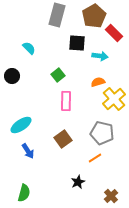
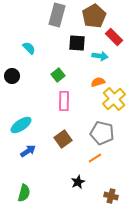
red rectangle: moved 4 px down
pink rectangle: moved 2 px left
blue arrow: rotated 91 degrees counterclockwise
brown cross: rotated 32 degrees counterclockwise
